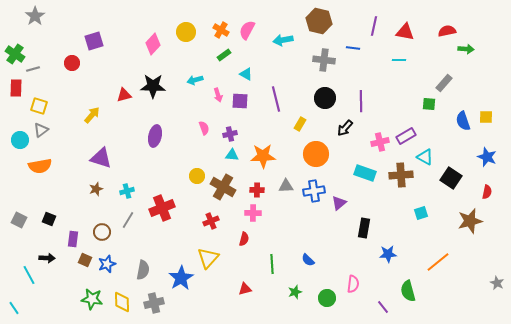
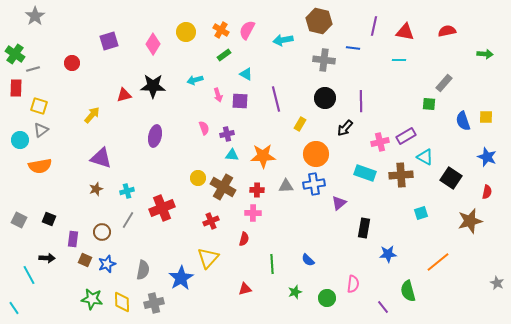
purple square at (94, 41): moved 15 px right
pink diamond at (153, 44): rotated 10 degrees counterclockwise
green arrow at (466, 49): moved 19 px right, 5 px down
purple cross at (230, 134): moved 3 px left
yellow circle at (197, 176): moved 1 px right, 2 px down
blue cross at (314, 191): moved 7 px up
